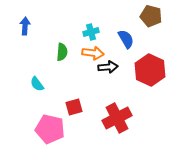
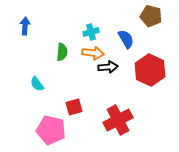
red cross: moved 1 px right, 2 px down
pink pentagon: moved 1 px right, 1 px down
